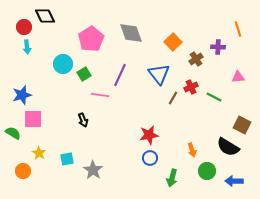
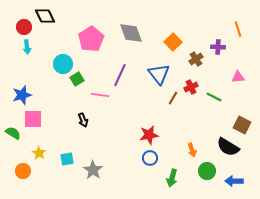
green square: moved 7 px left, 5 px down
